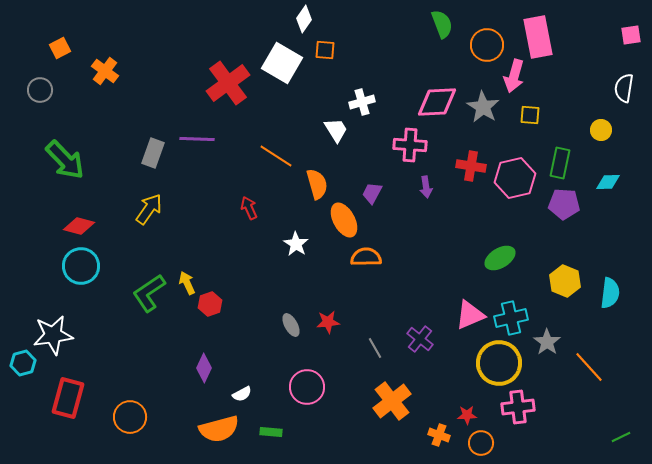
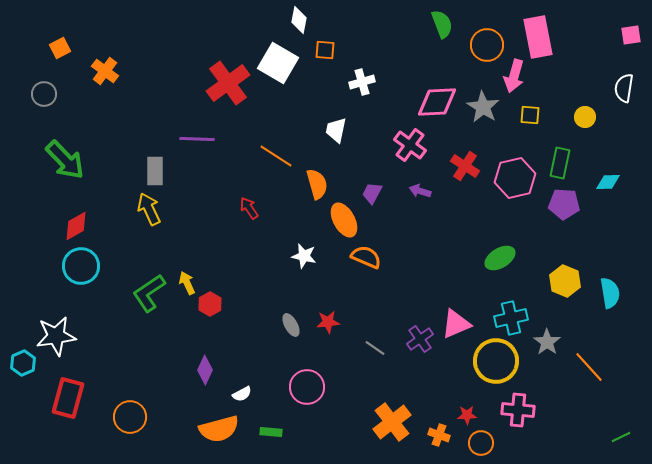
white diamond at (304, 19): moved 5 px left, 1 px down; rotated 24 degrees counterclockwise
white square at (282, 63): moved 4 px left
gray circle at (40, 90): moved 4 px right, 4 px down
white cross at (362, 102): moved 20 px up
white trapezoid at (336, 130): rotated 136 degrees counterclockwise
yellow circle at (601, 130): moved 16 px left, 13 px up
pink cross at (410, 145): rotated 32 degrees clockwise
gray rectangle at (153, 153): moved 2 px right, 18 px down; rotated 20 degrees counterclockwise
red cross at (471, 166): moved 6 px left; rotated 24 degrees clockwise
purple arrow at (426, 187): moved 6 px left, 4 px down; rotated 115 degrees clockwise
red arrow at (249, 208): rotated 10 degrees counterclockwise
yellow arrow at (149, 209): rotated 60 degrees counterclockwise
red diamond at (79, 226): moved 3 px left; rotated 44 degrees counterclockwise
white star at (296, 244): moved 8 px right, 12 px down; rotated 20 degrees counterclockwise
orange semicircle at (366, 257): rotated 24 degrees clockwise
cyan semicircle at (610, 293): rotated 16 degrees counterclockwise
red hexagon at (210, 304): rotated 10 degrees counterclockwise
pink triangle at (470, 315): moved 14 px left, 9 px down
white star at (53, 335): moved 3 px right, 1 px down
purple cross at (420, 339): rotated 16 degrees clockwise
gray line at (375, 348): rotated 25 degrees counterclockwise
cyan hexagon at (23, 363): rotated 10 degrees counterclockwise
yellow circle at (499, 363): moved 3 px left, 2 px up
purple diamond at (204, 368): moved 1 px right, 2 px down
orange cross at (392, 401): moved 21 px down
pink cross at (518, 407): moved 3 px down; rotated 12 degrees clockwise
